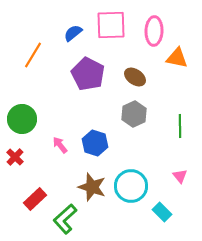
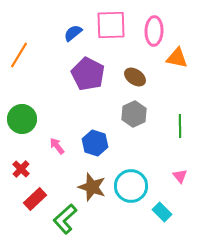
orange line: moved 14 px left
pink arrow: moved 3 px left, 1 px down
red cross: moved 6 px right, 12 px down
